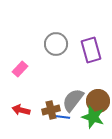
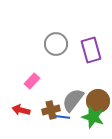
pink rectangle: moved 12 px right, 12 px down
